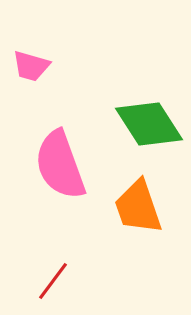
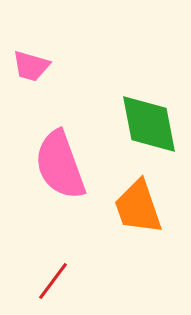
green diamond: rotated 22 degrees clockwise
